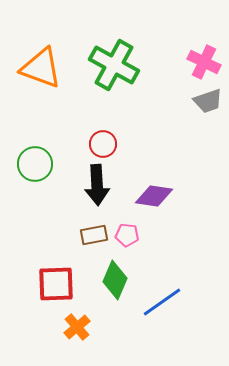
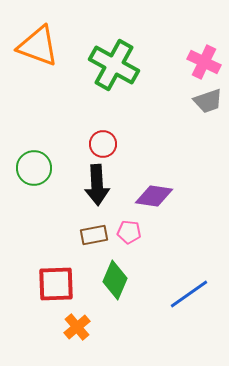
orange triangle: moved 3 px left, 22 px up
green circle: moved 1 px left, 4 px down
pink pentagon: moved 2 px right, 3 px up
blue line: moved 27 px right, 8 px up
